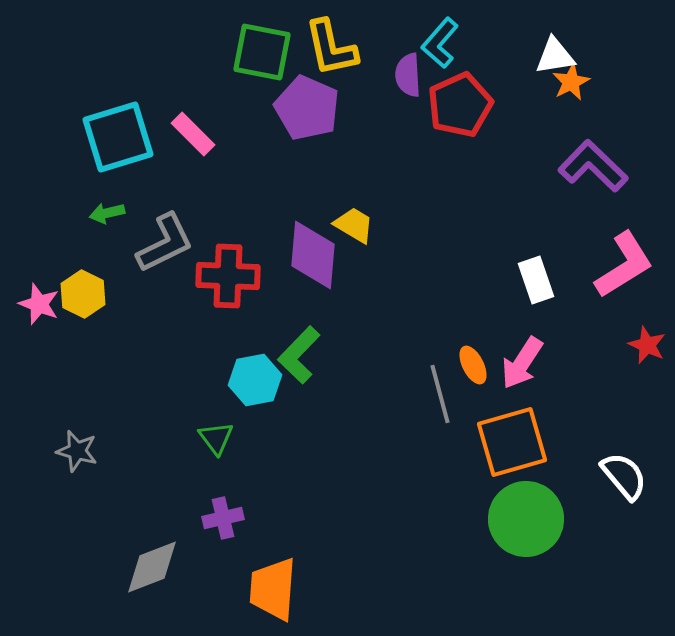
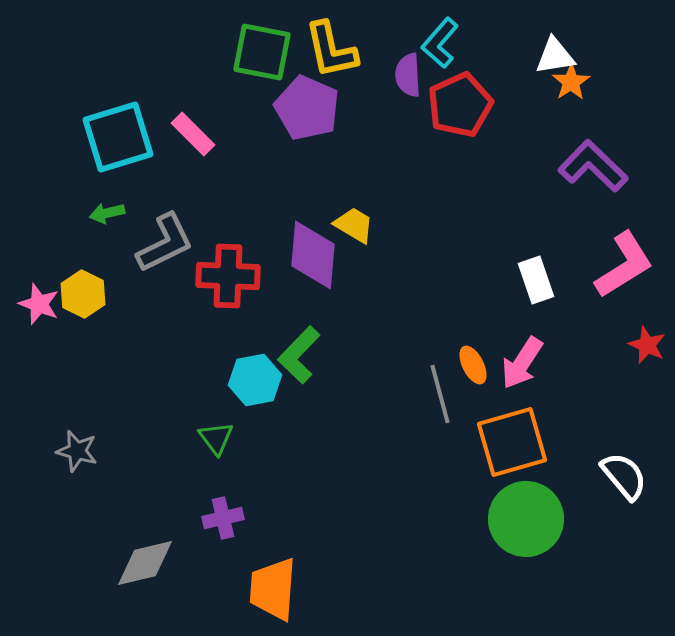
yellow L-shape: moved 2 px down
orange star: rotated 6 degrees counterclockwise
gray diamond: moved 7 px left, 4 px up; rotated 8 degrees clockwise
